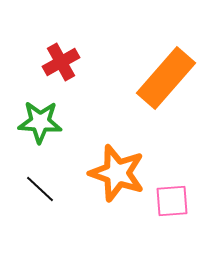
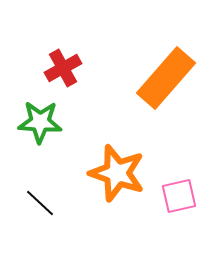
red cross: moved 2 px right, 6 px down
black line: moved 14 px down
pink square: moved 7 px right, 5 px up; rotated 9 degrees counterclockwise
